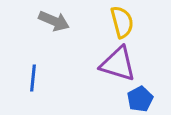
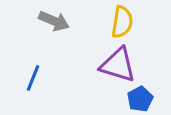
yellow semicircle: rotated 24 degrees clockwise
purple triangle: moved 1 px down
blue line: rotated 16 degrees clockwise
